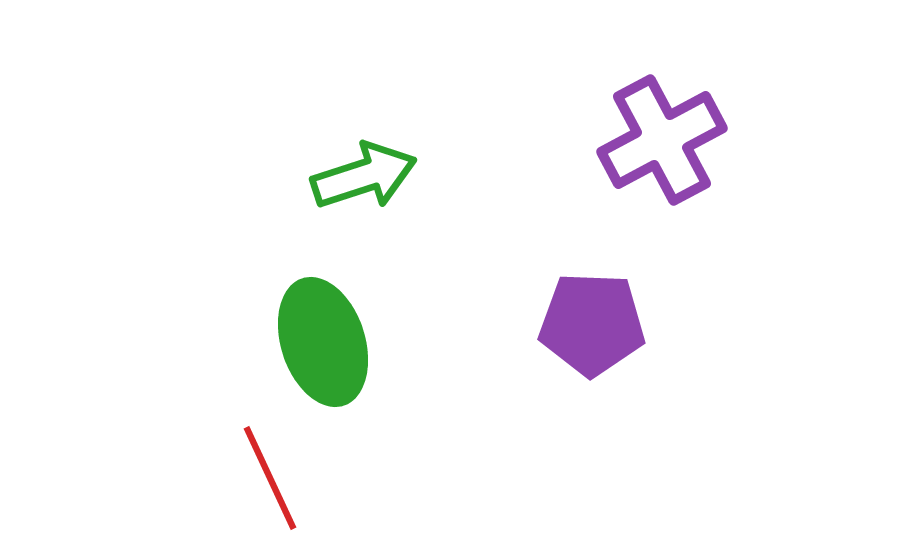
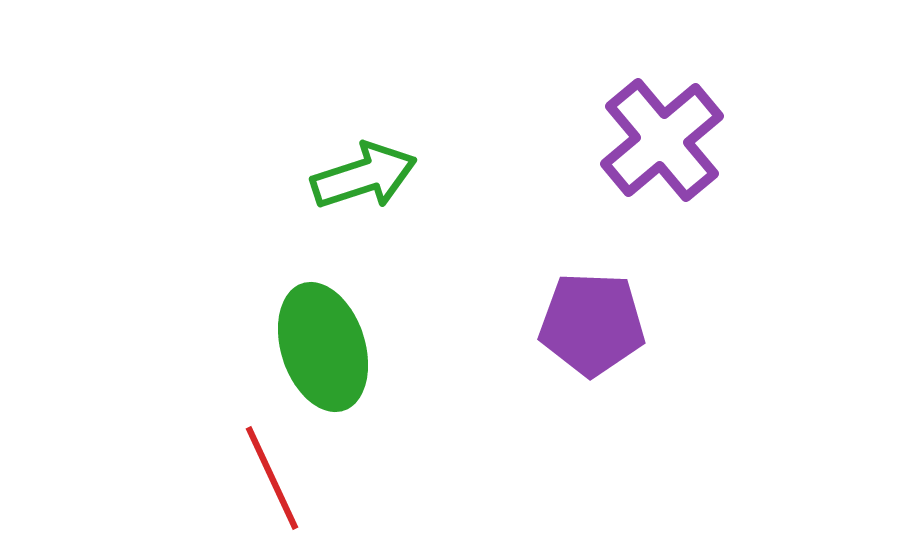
purple cross: rotated 12 degrees counterclockwise
green ellipse: moved 5 px down
red line: moved 2 px right
